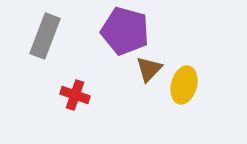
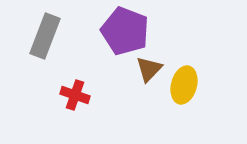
purple pentagon: rotated 6 degrees clockwise
